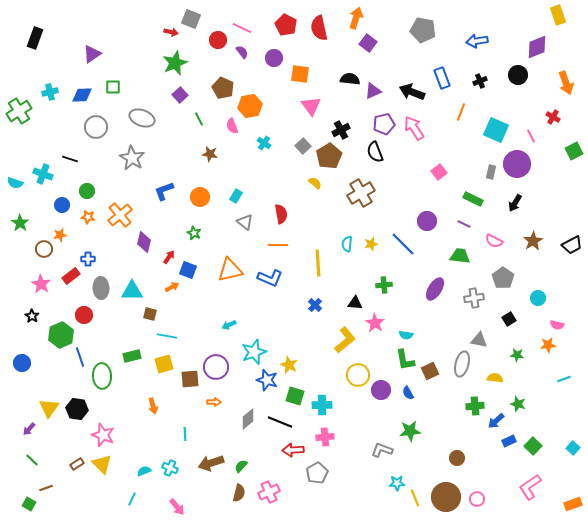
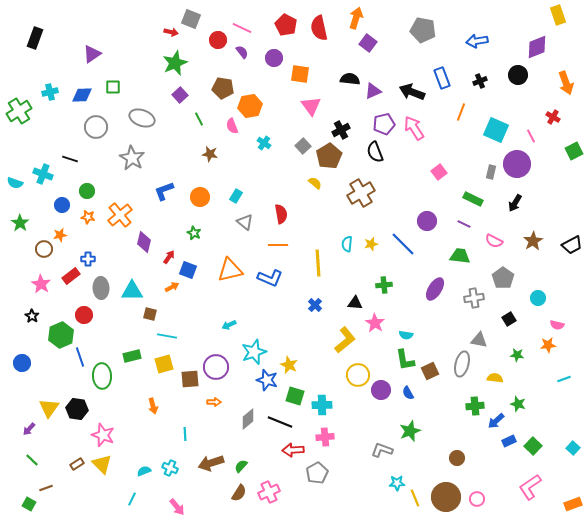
brown pentagon at (223, 88): rotated 15 degrees counterclockwise
green star at (410, 431): rotated 15 degrees counterclockwise
brown semicircle at (239, 493): rotated 18 degrees clockwise
